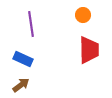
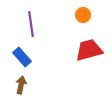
red trapezoid: rotated 104 degrees counterclockwise
blue rectangle: moved 1 px left, 2 px up; rotated 24 degrees clockwise
brown arrow: rotated 42 degrees counterclockwise
